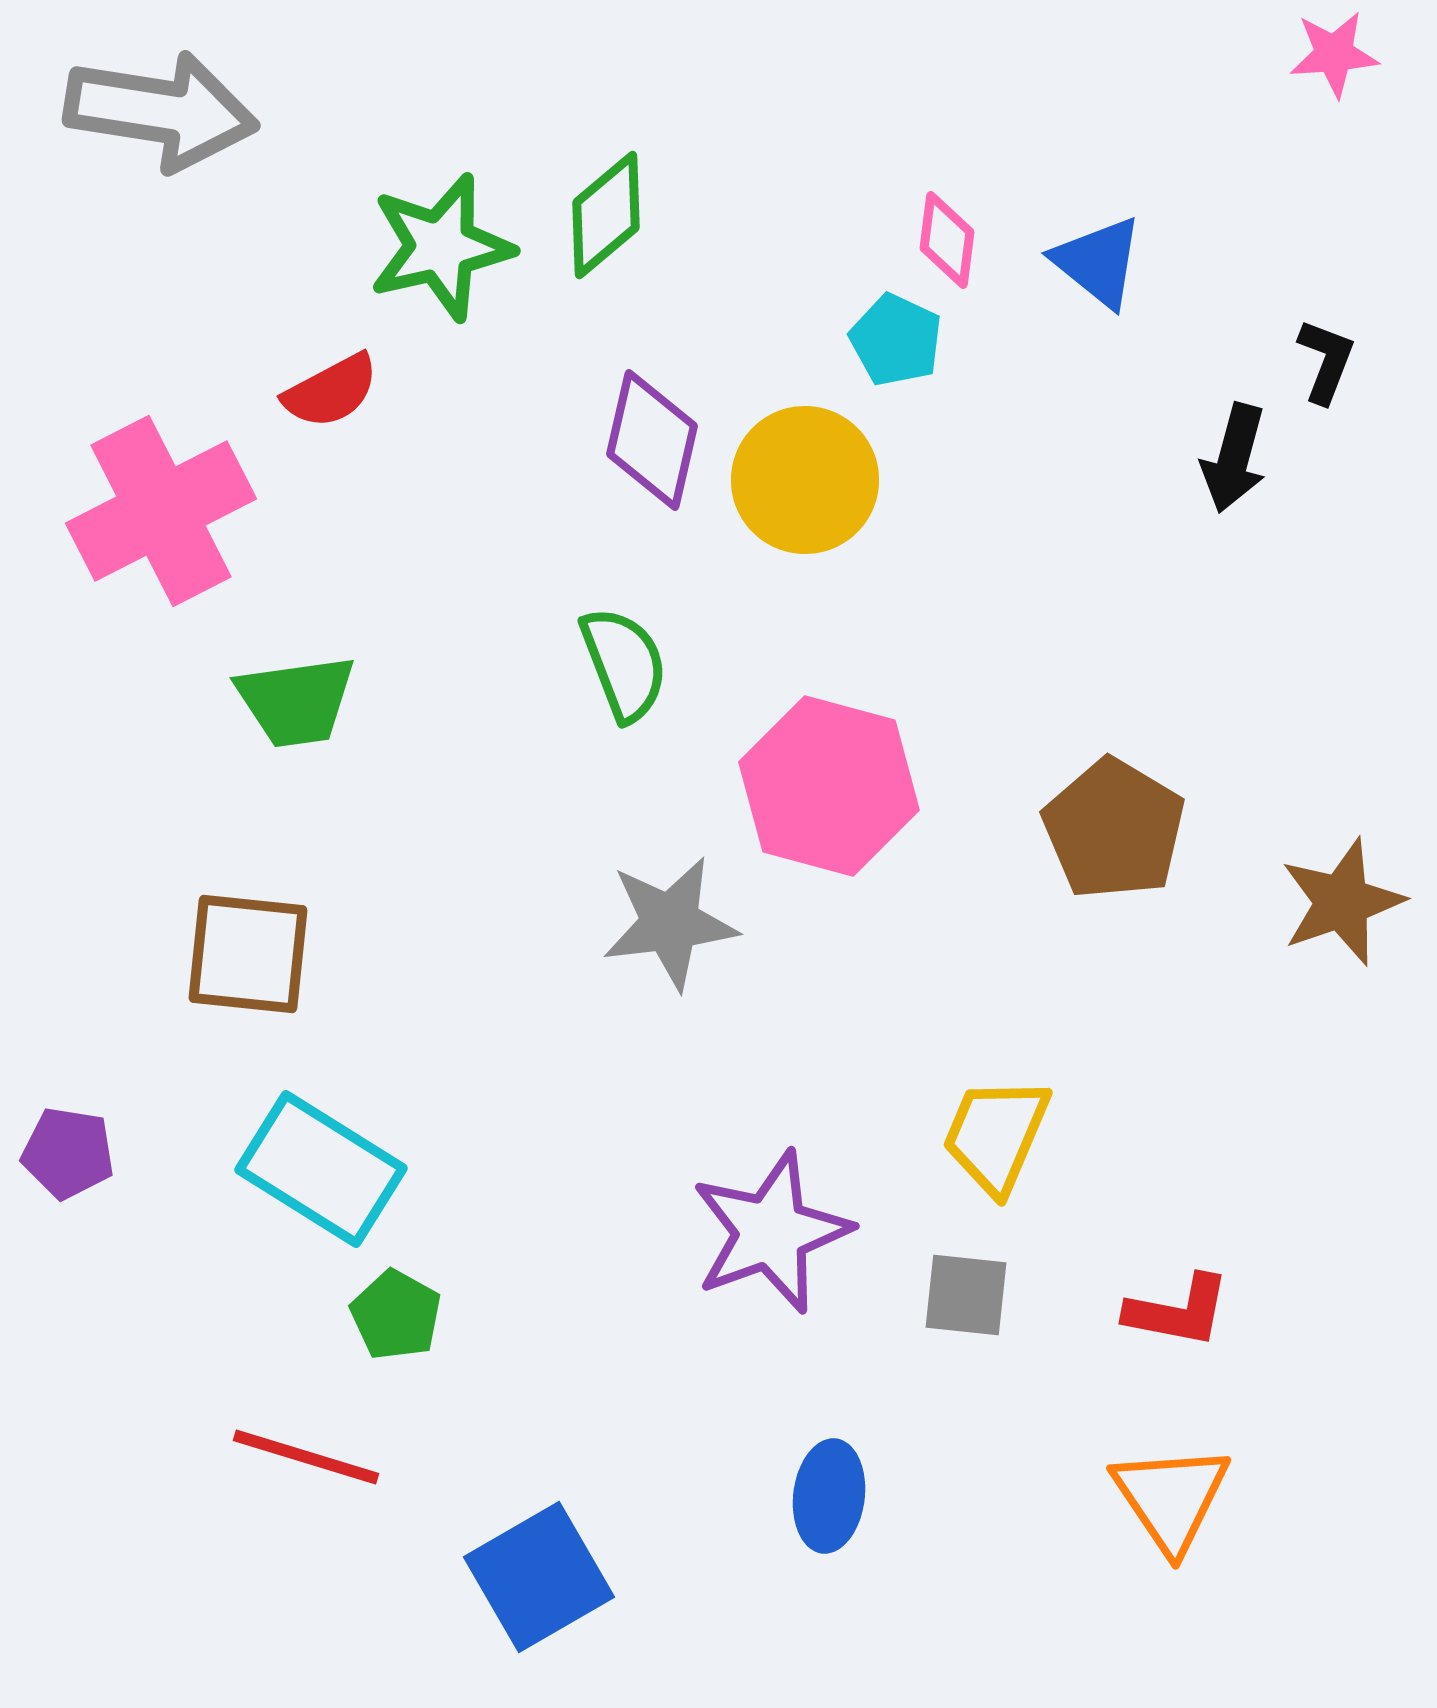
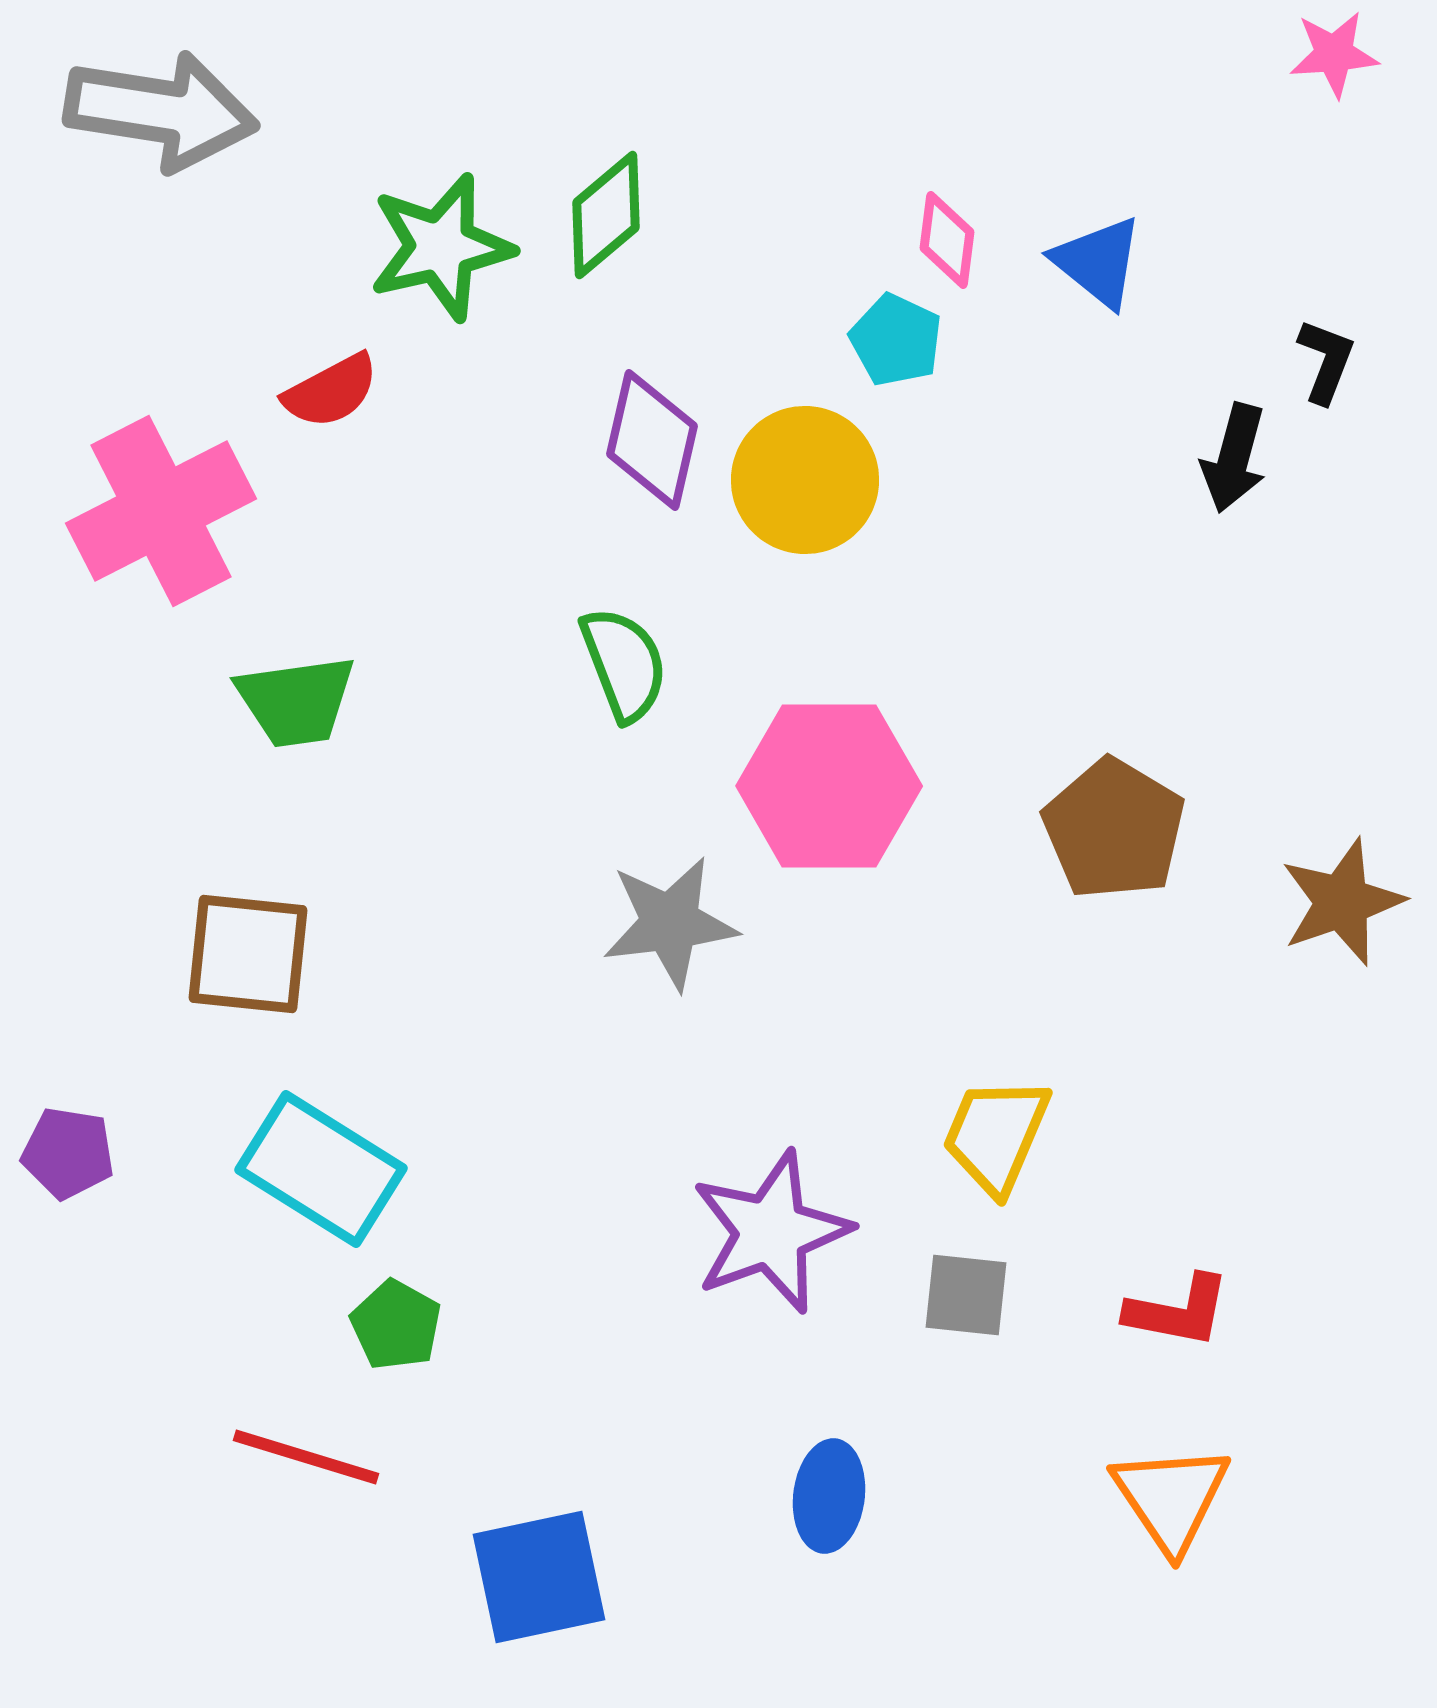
pink hexagon: rotated 15 degrees counterclockwise
green pentagon: moved 10 px down
blue square: rotated 18 degrees clockwise
